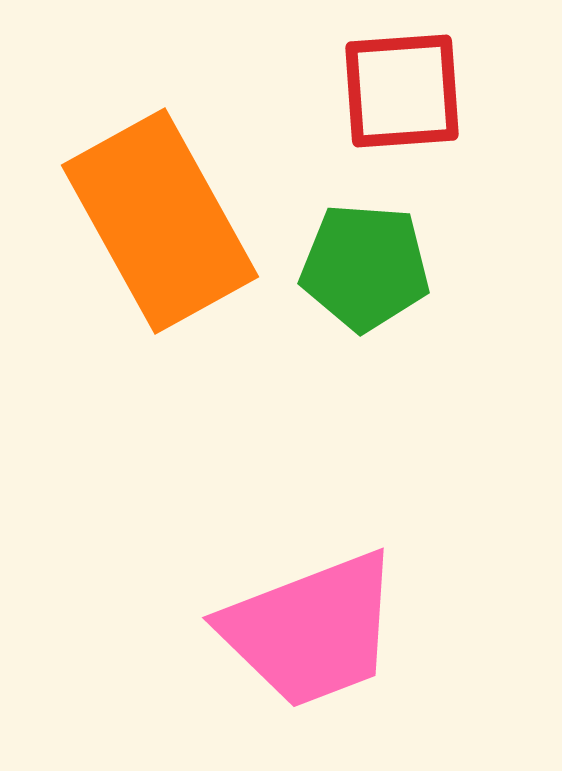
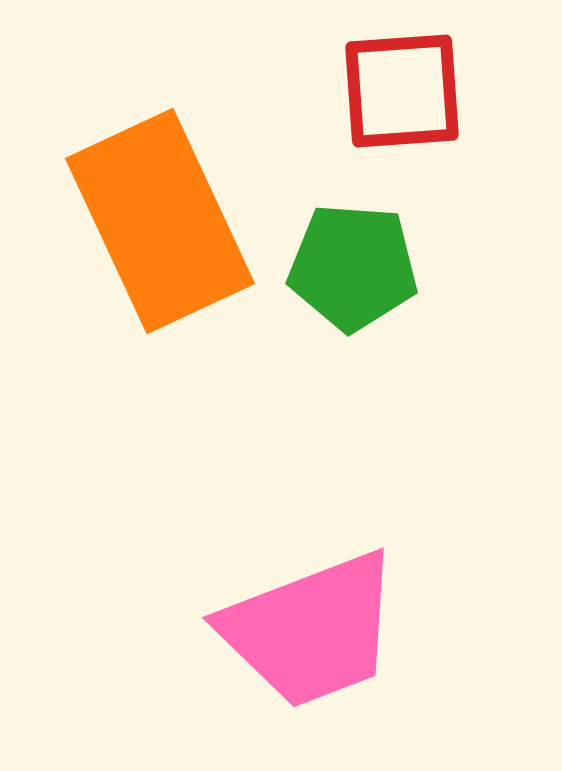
orange rectangle: rotated 4 degrees clockwise
green pentagon: moved 12 px left
